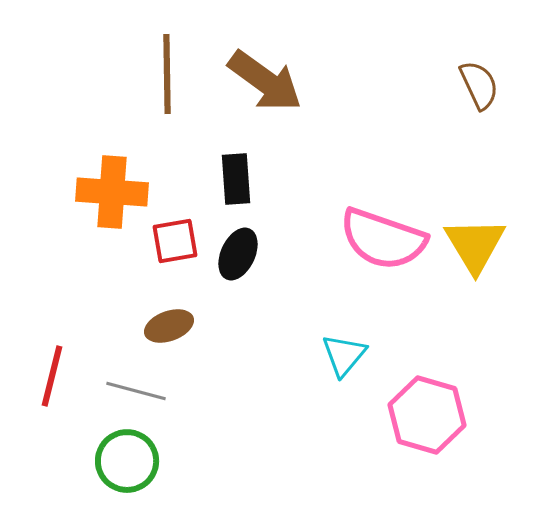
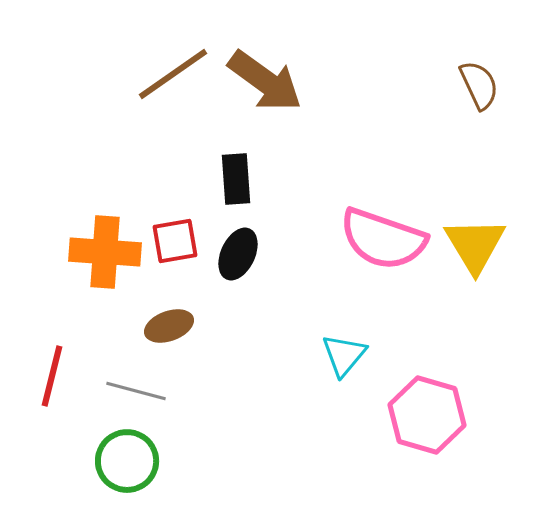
brown line: moved 6 px right; rotated 56 degrees clockwise
orange cross: moved 7 px left, 60 px down
